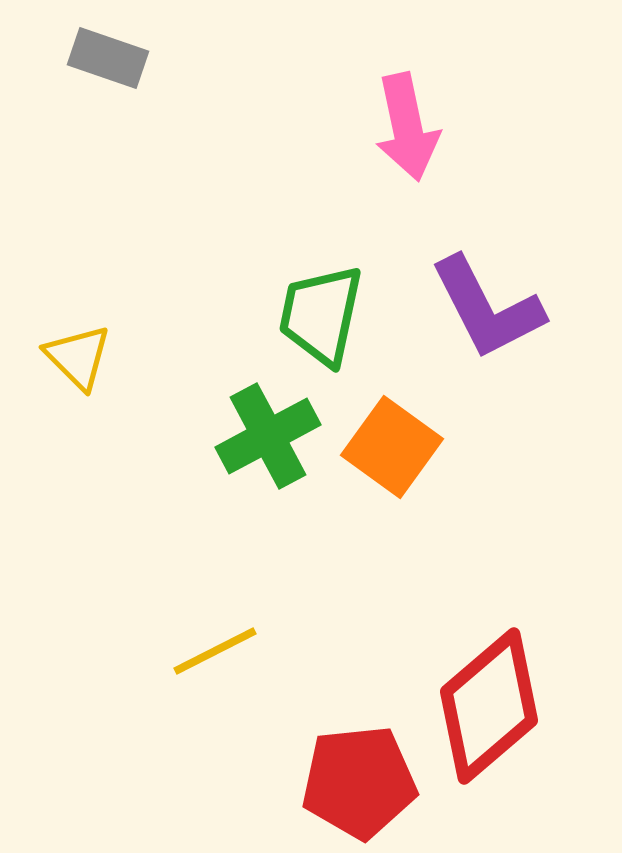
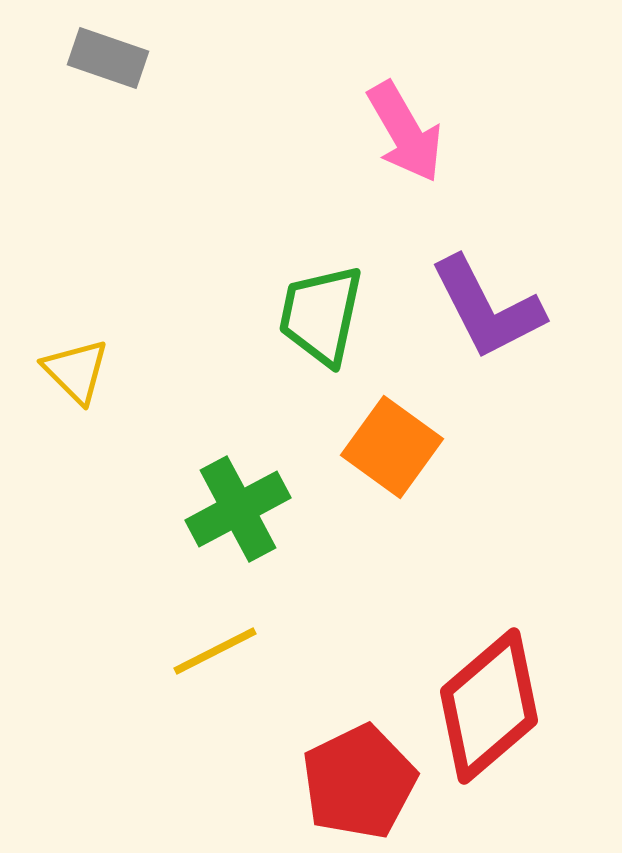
pink arrow: moved 2 px left, 5 px down; rotated 18 degrees counterclockwise
yellow triangle: moved 2 px left, 14 px down
green cross: moved 30 px left, 73 px down
red pentagon: rotated 20 degrees counterclockwise
